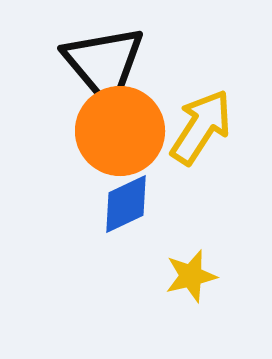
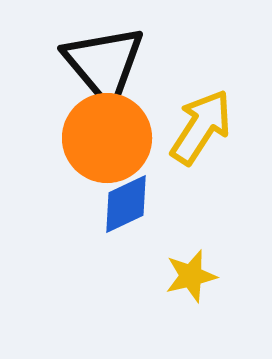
orange circle: moved 13 px left, 7 px down
